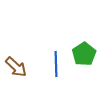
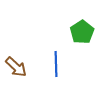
green pentagon: moved 2 px left, 22 px up
